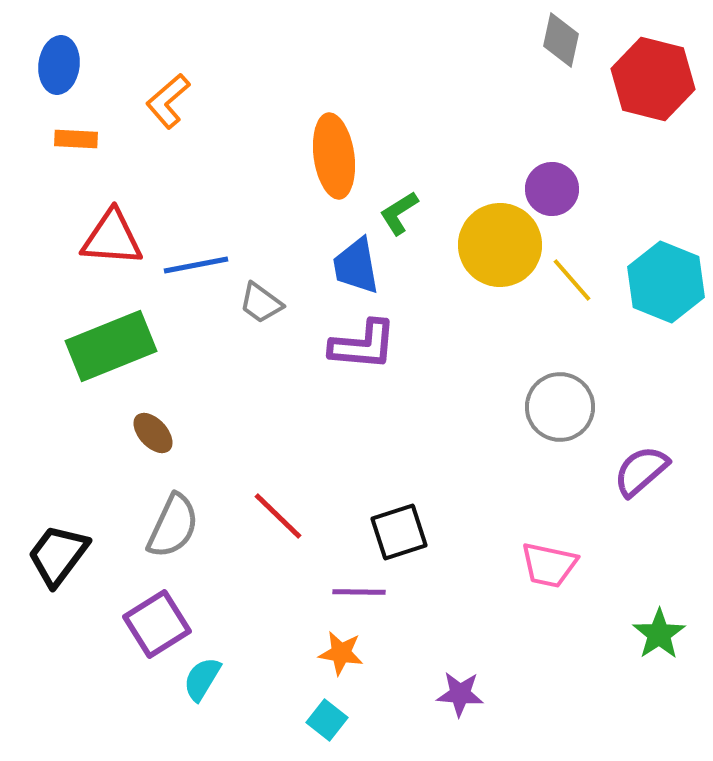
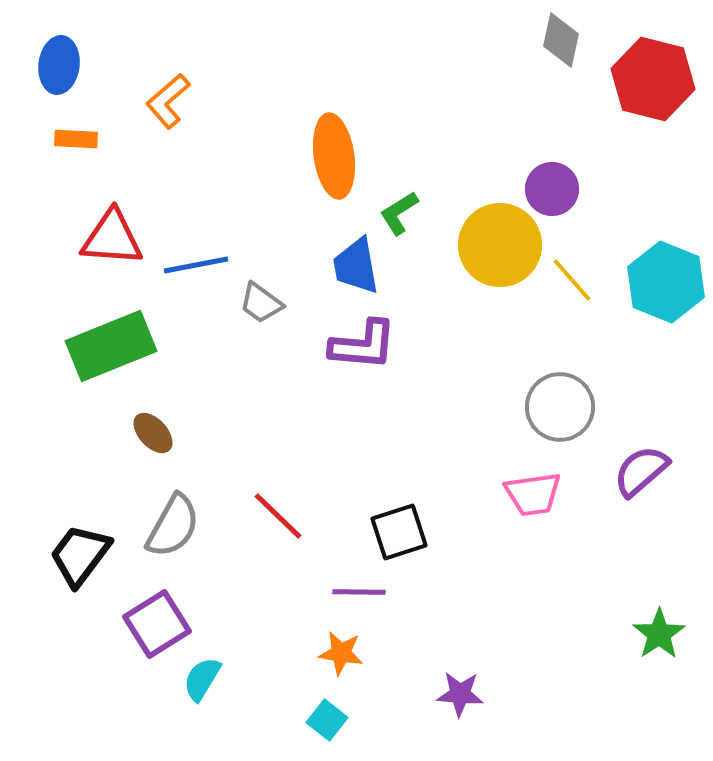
gray semicircle: rotated 4 degrees clockwise
black trapezoid: moved 22 px right
pink trapezoid: moved 16 px left, 71 px up; rotated 20 degrees counterclockwise
